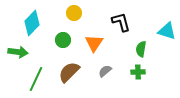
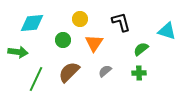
yellow circle: moved 6 px right, 6 px down
cyan diamond: rotated 40 degrees clockwise
green semicircle: rotated 42 degrees clockwise
green cross: moved 1 px right, 1 px down
